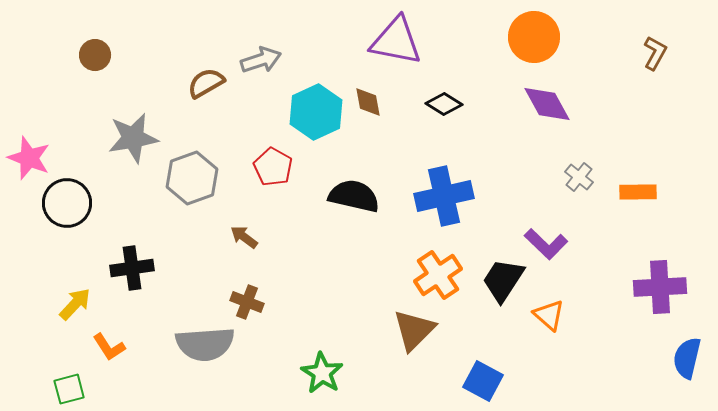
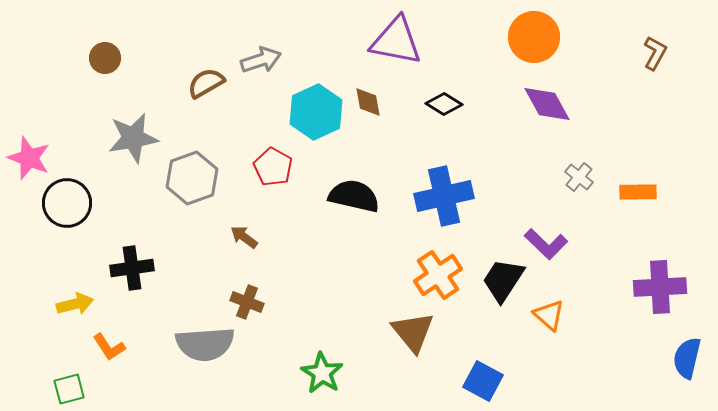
brown circle: moved 10 px right, 3 px down
yellow arrow: rotated 33 degrees clockwise
brown triangle: moved 1 px left, 2 px down; rotated 24 degrees counterclockwise
